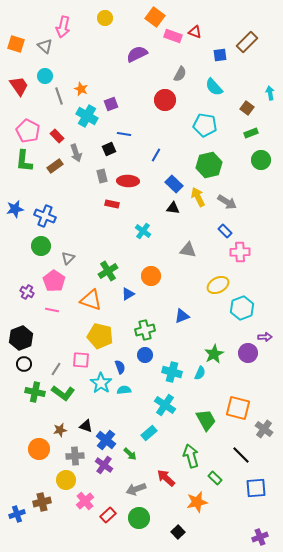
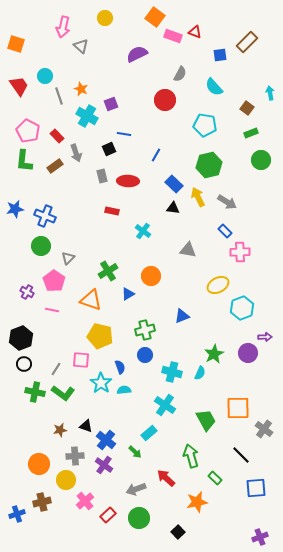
gray triangle at (45, 46): moved 36 px right
red rectangle at (112, 204): moved 7 px down
orange square at (238, 408): rotated 15 degrees counterclockwise
orange circle at (39, 449): moved 15 px down
green arrow at (130, 454): moved 5 px right, 2 px up
